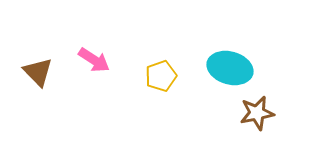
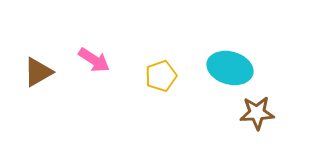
brown triangle: rotated 44 degrees clockwise
brown star: rotated 8 degrees clockwise
